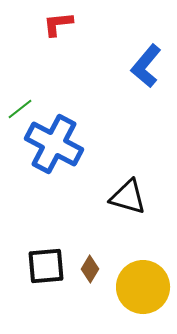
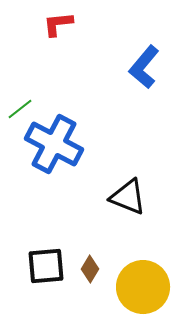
blue L-shape: moved 2 px left, 1 px down
black triangle: rotated 6 degrees clockwise
